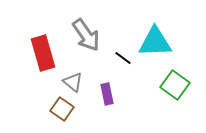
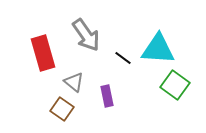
cyan triangle: moved 3 px right, 7 px down; rotated 6 degrees clockwise
gray triangle: moved 1 px right
purple rectangle: moved 2 px down
